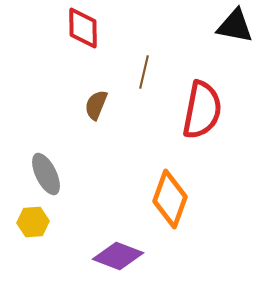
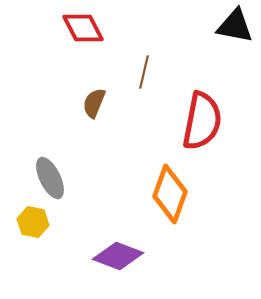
red diamond: rotated 27 degrees counterclockwise
brown semicircle: moved 2 px left, 2 px up
red semicircle: moved 11 px down
gray ellipse: moved 4 px right, 4 px down
orange diamond: moved 5 px up
yellow hexagon: rotated 16 degrees clockwise
